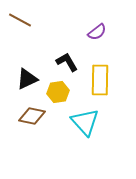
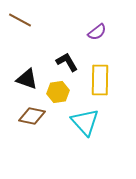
black triangle: rotated 45 degrees clockwise
